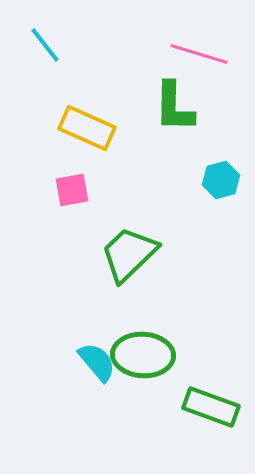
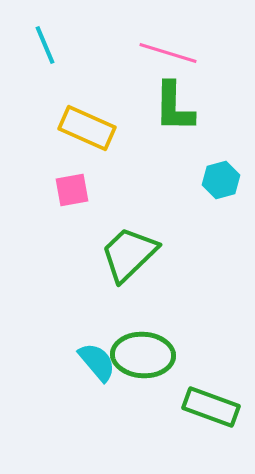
cyan line: rotated 15 degrees clockwise
pink line: moved 31 px left, 1 px up
